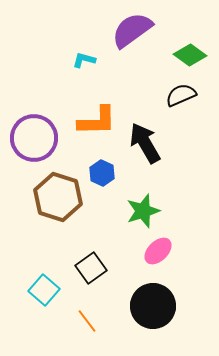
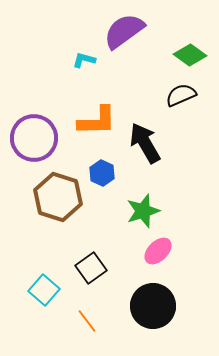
purple semicircle: moved 8 px left, 1 px down
